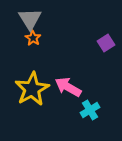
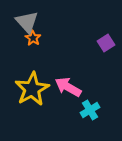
gray triangle: moved 3 px left, 3 px down; rotated 10 degrees counterclockwise
